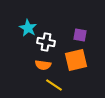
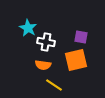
purple square: moved 1 px right, 2 px down
